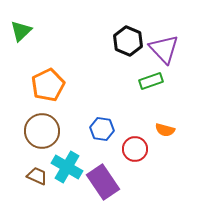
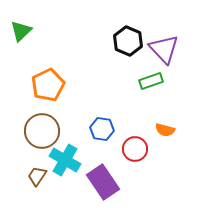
cyan cross: moved 2 px left, 7 px up
brown trapezoid: rotated 80 degrees counterclockwise
